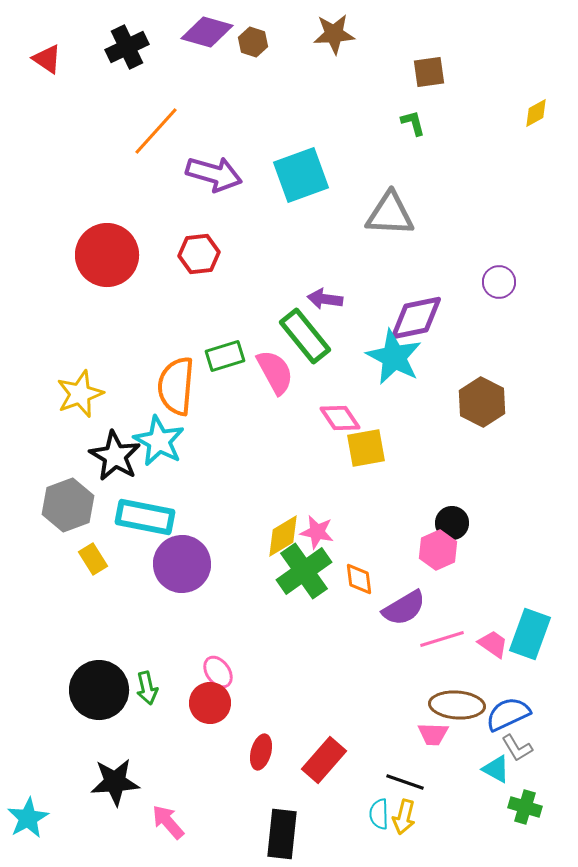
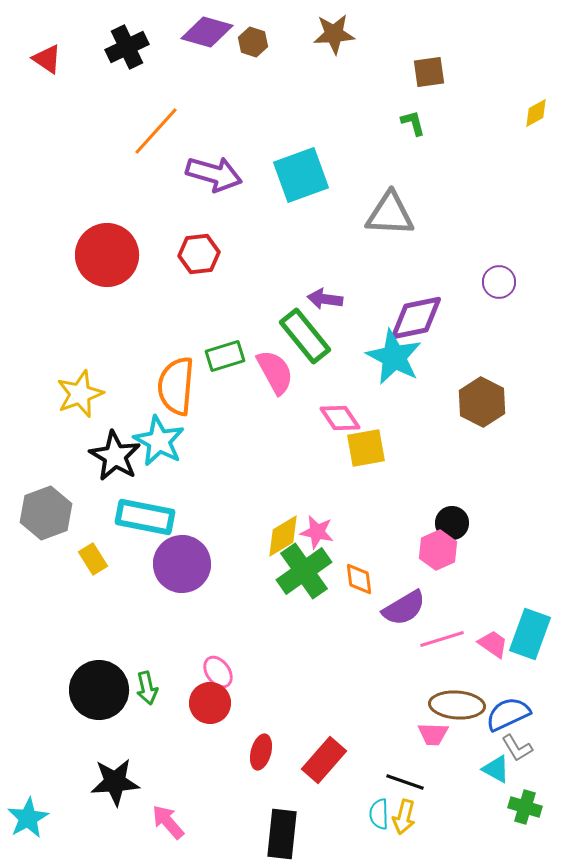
gray hexagon at (68, 505): moved 22 px left, 8 px down
